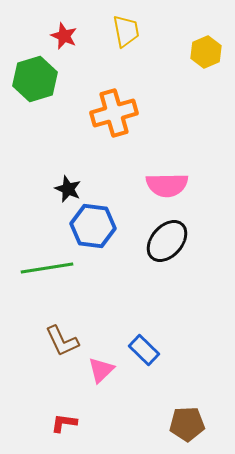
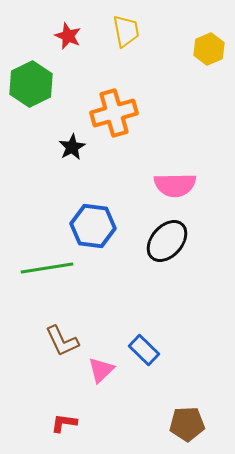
red star: moved 4 px right
yellow hexagon: moved 3 px right, 3 px up
green hexagon: moved 4 px left, 5 px down; rotated 9 degrees counterclockwise
pink semicircle: moved 8 px right
black star: moved 4 px right, 42 px up; rotated 20 degrees clockwise
